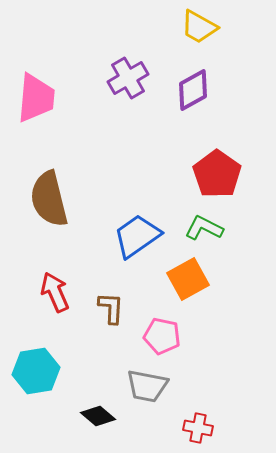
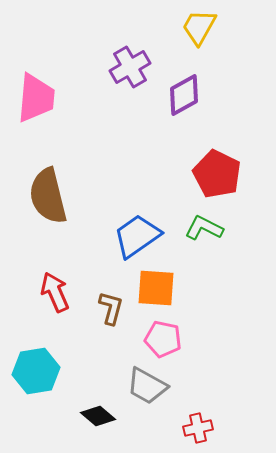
yellow trapezoid: rotated 90 degrees clockwise
purple cross: moved 2 px right, 11 px up
purple diamond: moved 9 px left, 5 px down
red pentagon: rotated 9 degrees counterclockwise
brown semicircle: moved 1 px left, 3 px up
orange square: moved 32 px left, 9 px down; rotated 33 degrees clockwise
brown L-shape: rotated 12 degrees clockwise
pink pentagon: moved 1 px right, 3 px down
gray trapezoid: rotated 18 degrees clockwise
red cross: rotated 24 degrees counterclockwise
